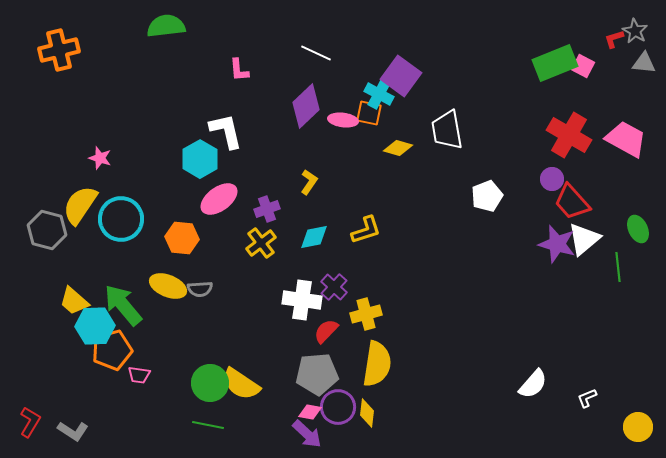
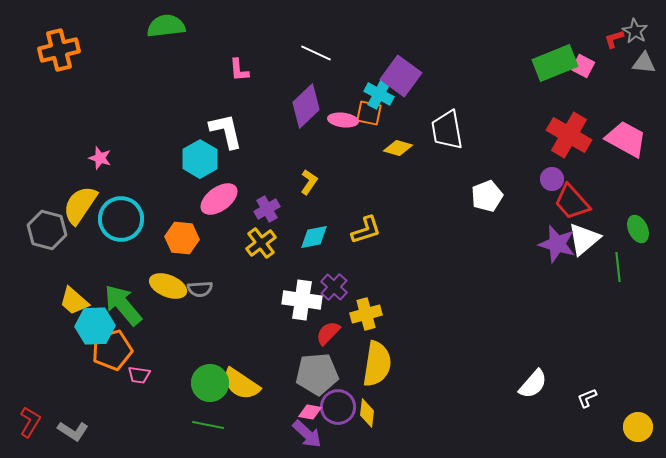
purple cross at (267, 209): rotated 10 degrees counterclockwise
red semicircle at (326, 331): moved 2 px right, 2 px down
